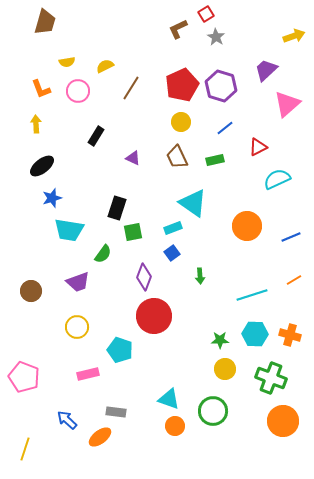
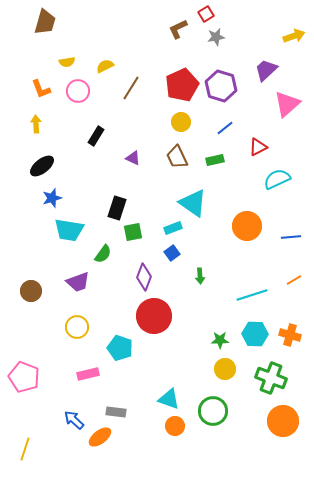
gray star at (216, 37): rotated 30 degrees clockwise
blue line at (291, 237): rotated 18 degrees clockwise
cyan pentagon at (120, 350): moved 2 px up
blue arrow at (67, 420): moved 7 px right
